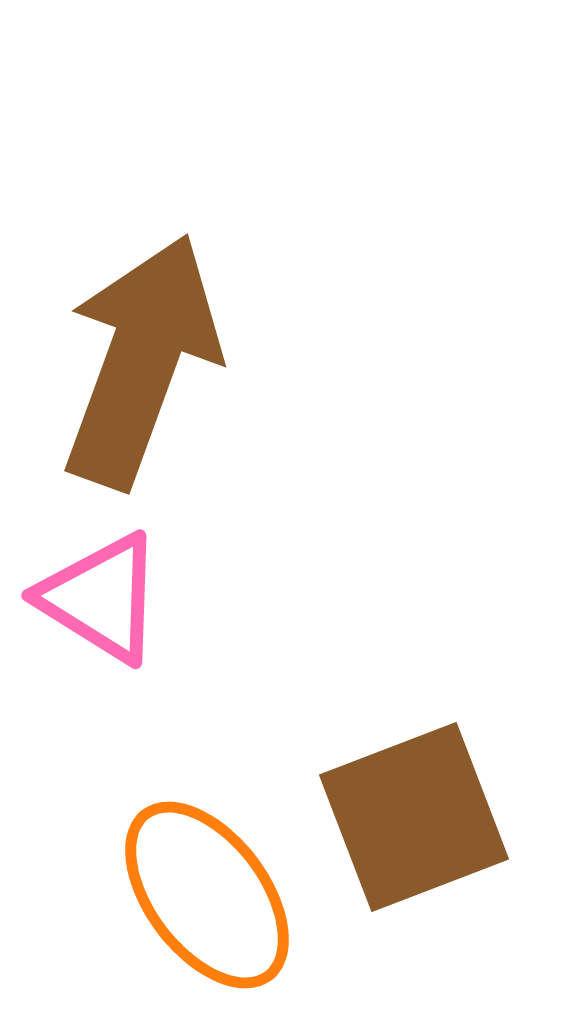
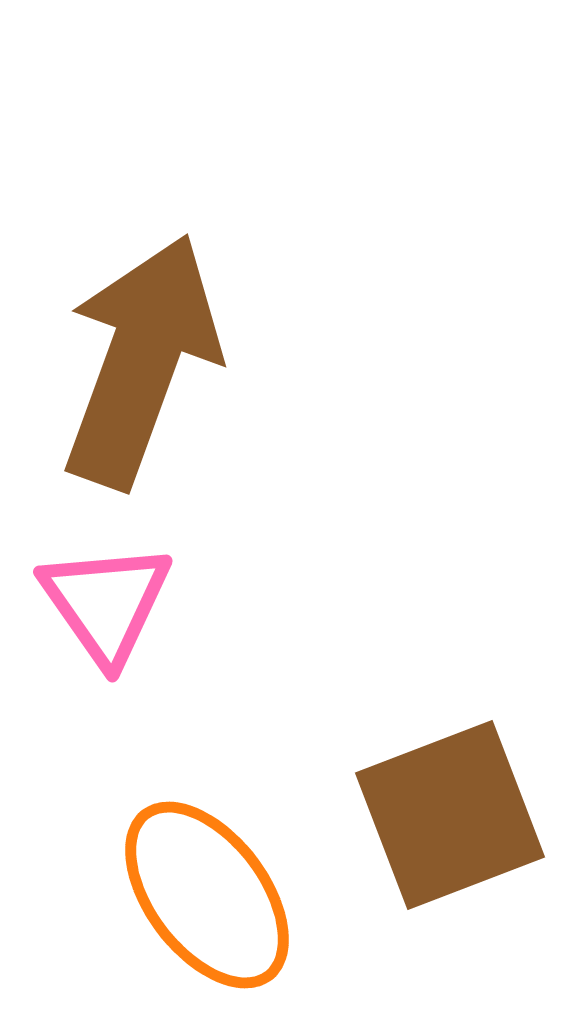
pink triangle: moved 5 px right, 5 px down; rotated 23 degrees clockwise
brown square: moved 36 px right, 2 px up
